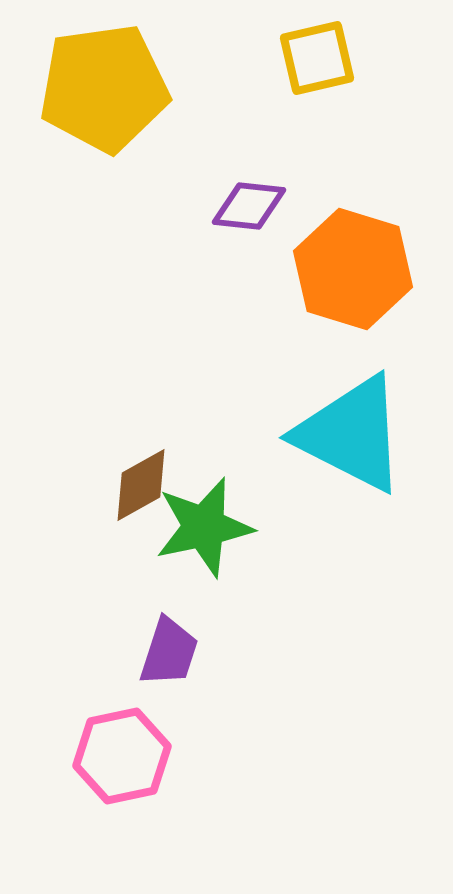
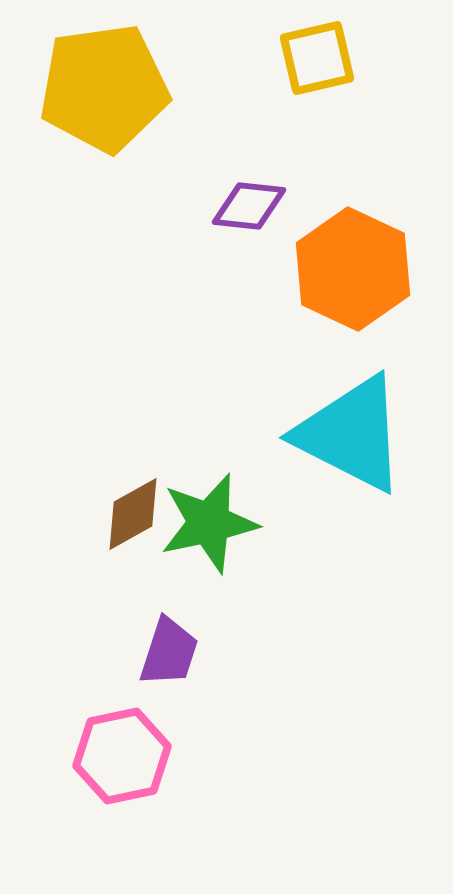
orange hexagon: rotated 8 degrees clockwise
brown diamond: moved 8 px left, 29 px down
green star: moved 5 px right, 4 px up
